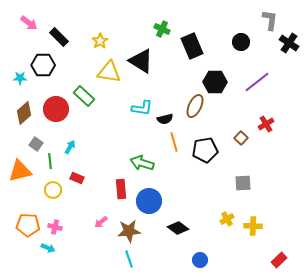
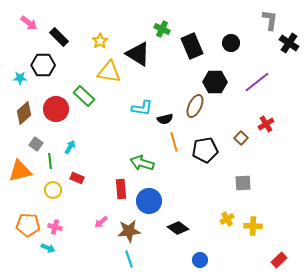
black circle at (241, 42): moved 10 px left, 1 px down
black triangle at (141, 61): moved 3 px left, 7 px up
